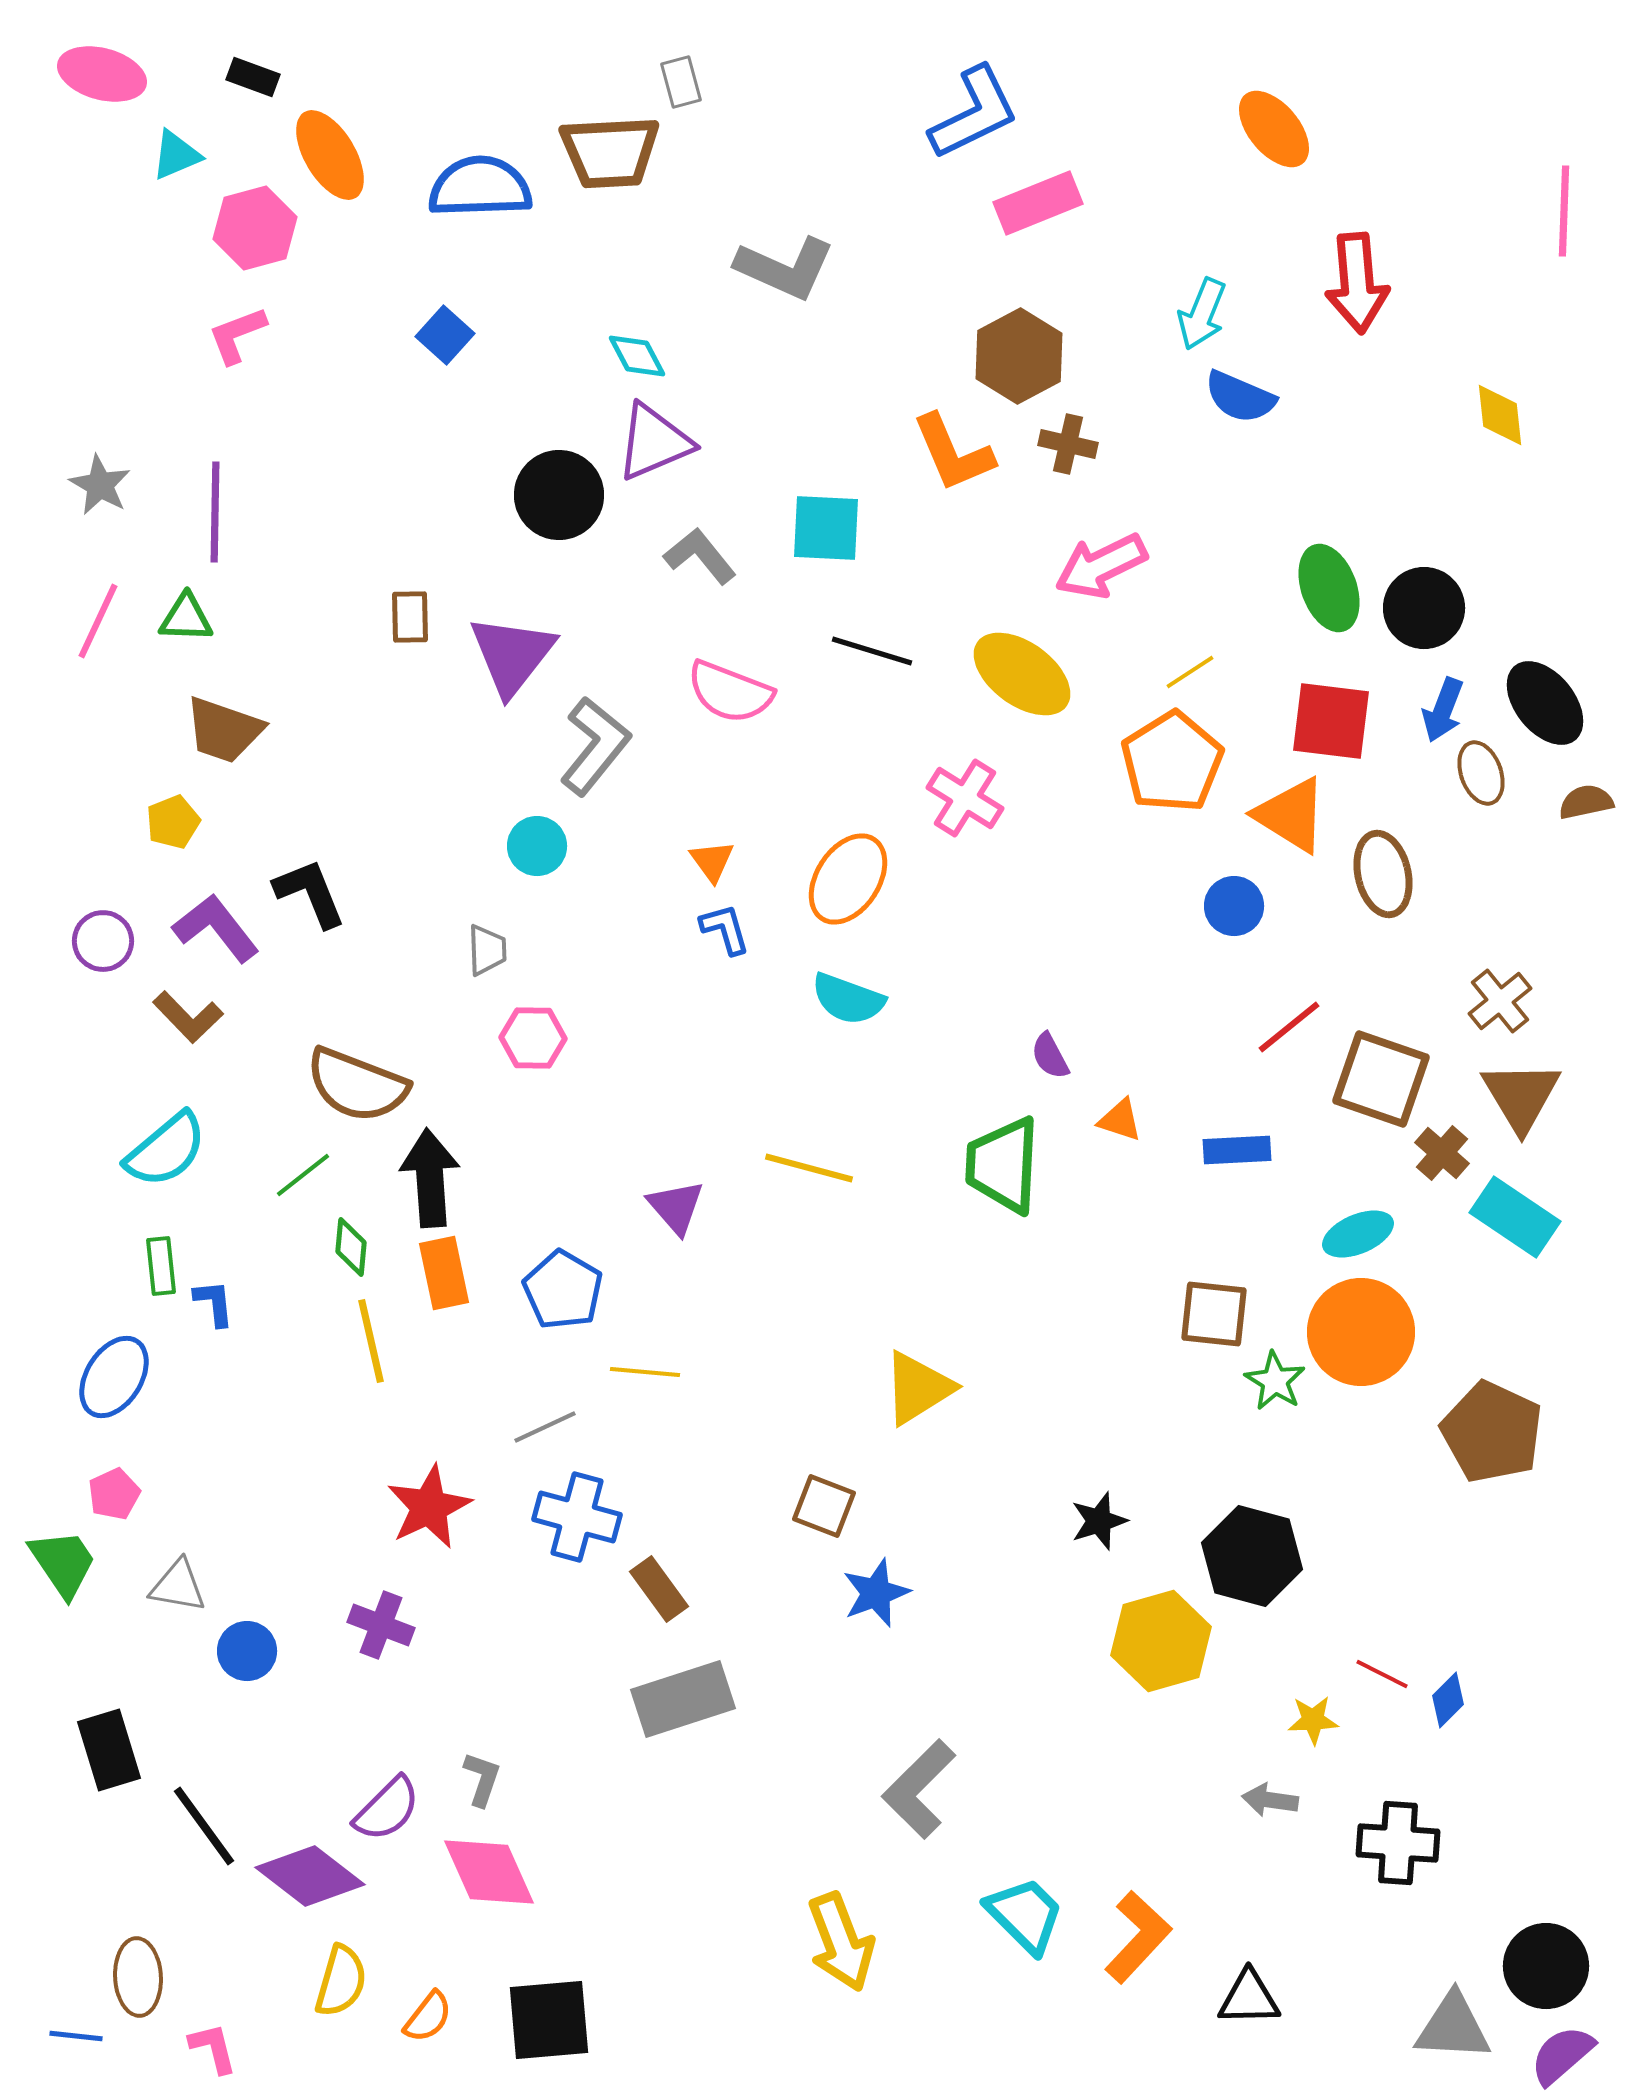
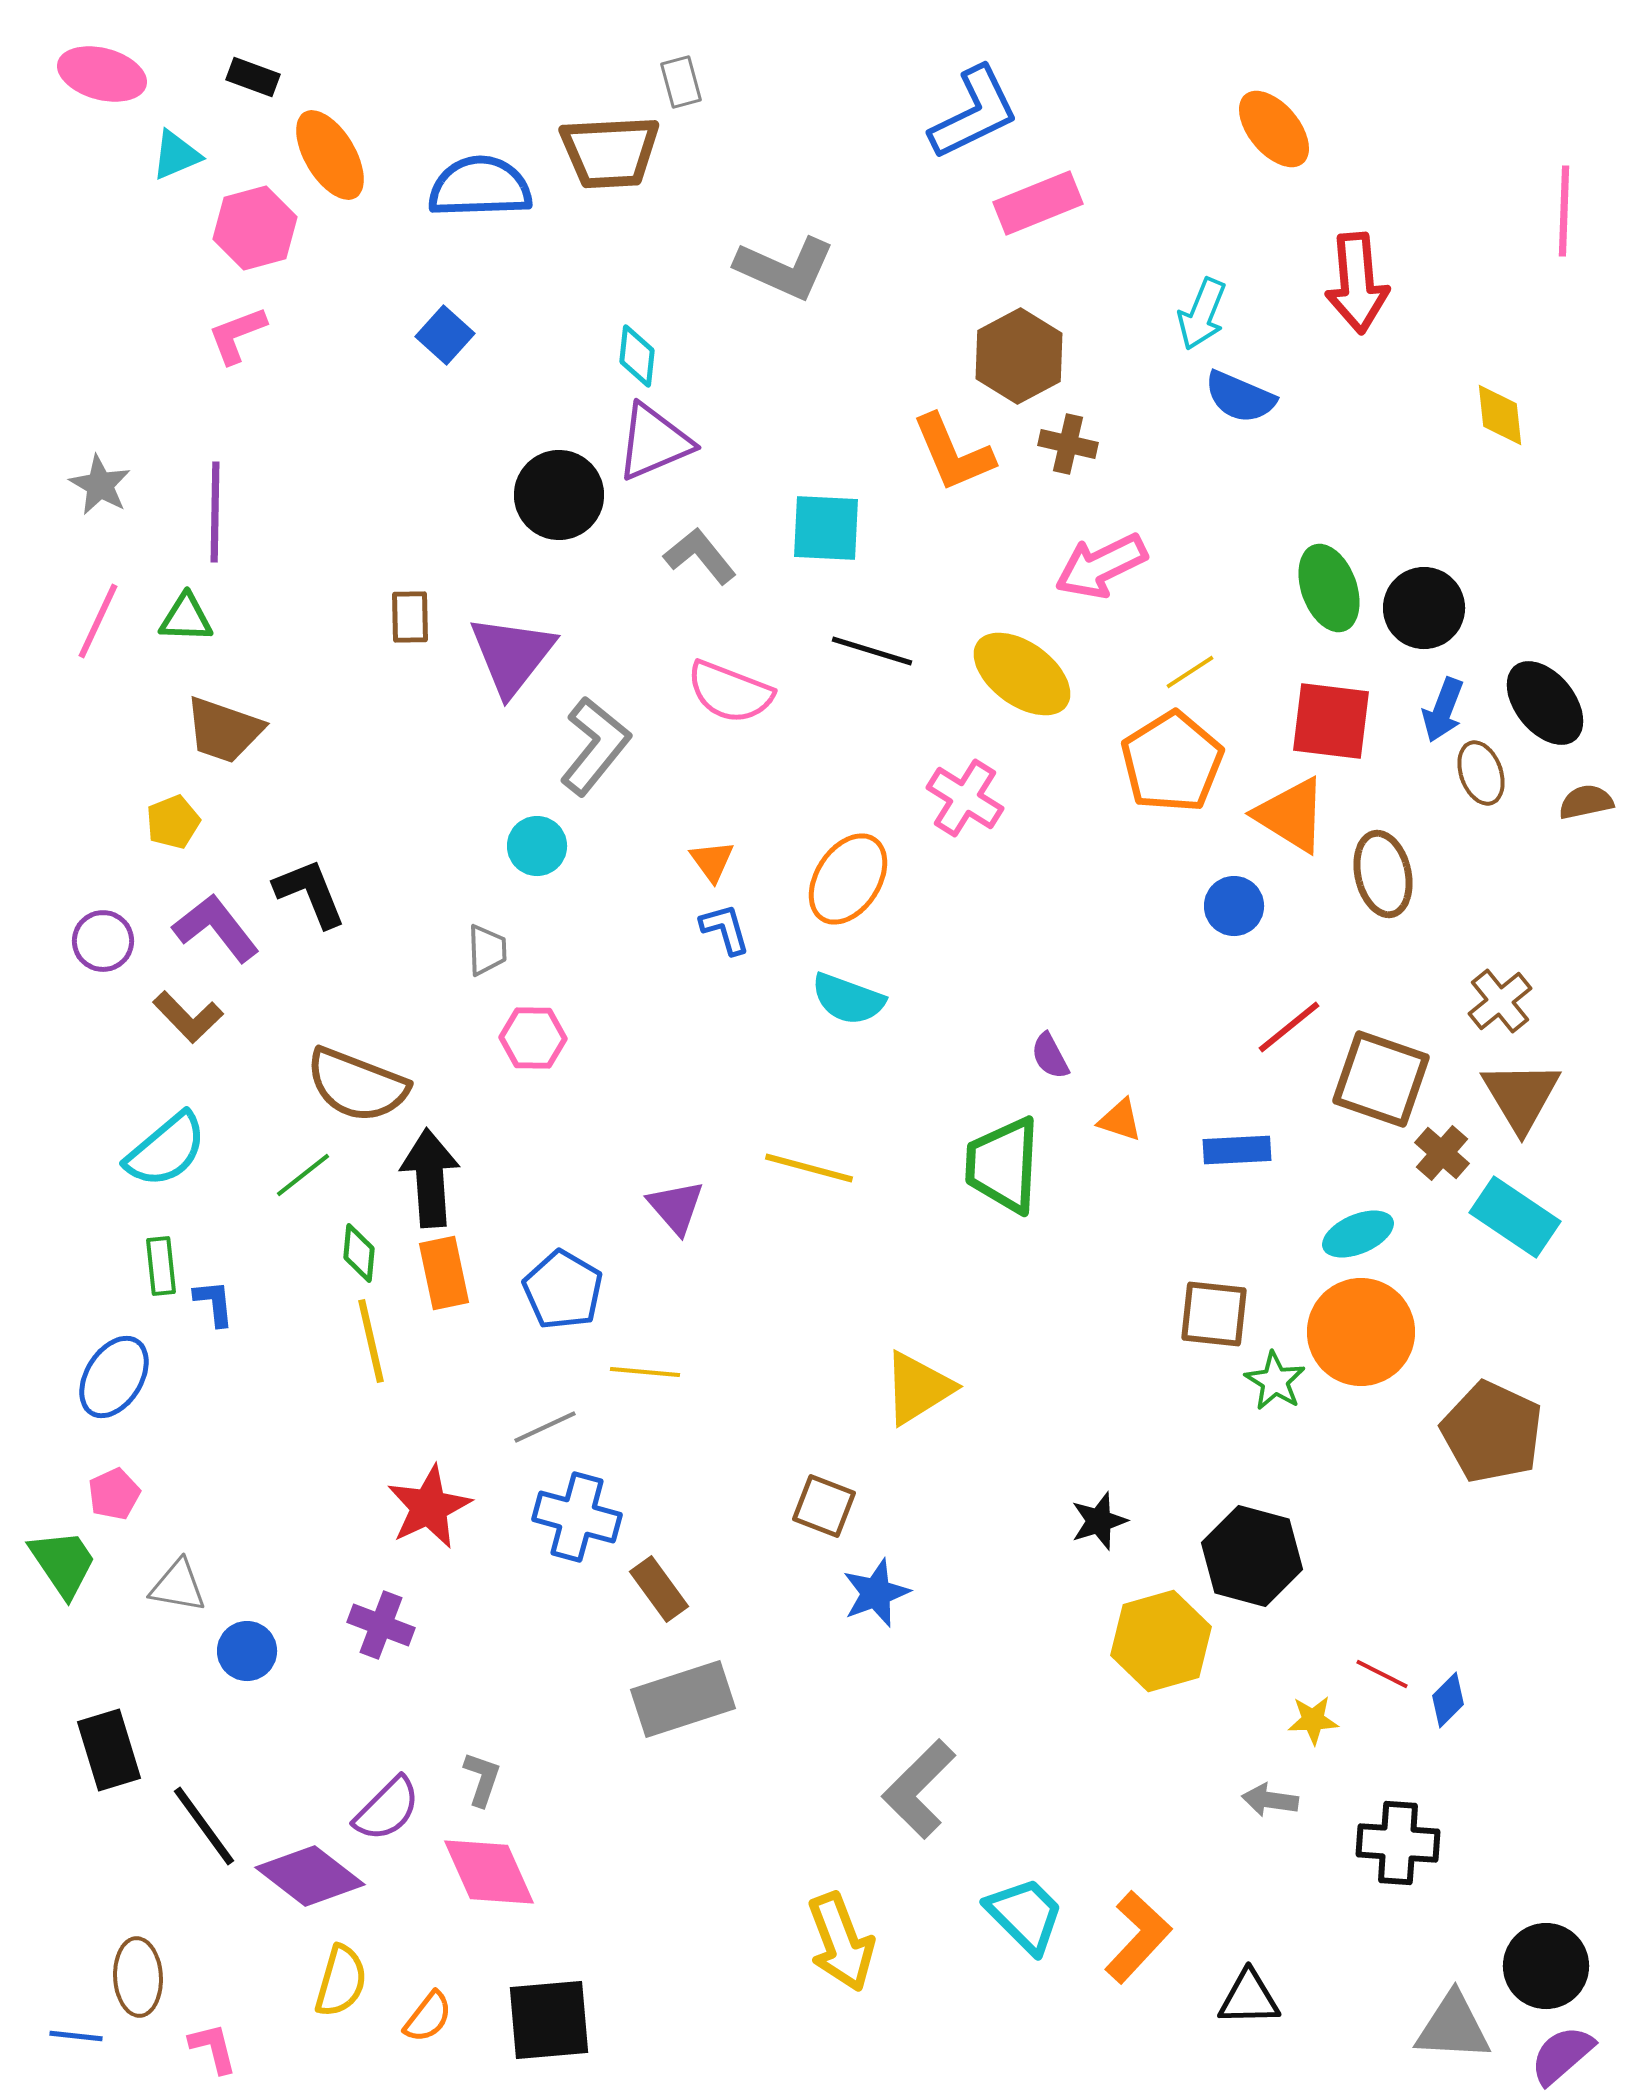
cyan diamond at (637, 356): rotated 34 degrees clockwise
green diamond at (351, 1247): moved 8 px right, 6 px down
